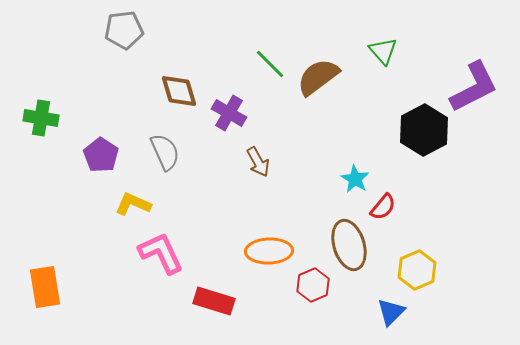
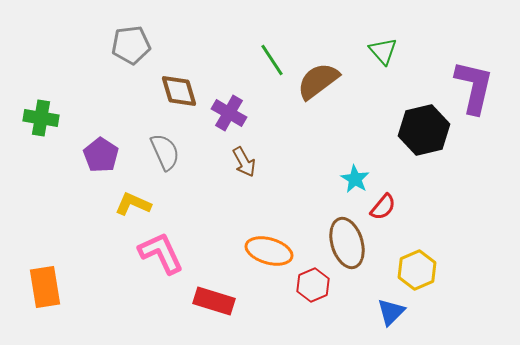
gray pentagon: moved 7 px right, 15 px down
green line: moved 2 px right, 4 px up; rotated 12 degrees clockwise
brown semicircle: moved 4 px down
purple L-shape: rotated 50 degrees counterclockwise
black hexagon: rotated 15 degrees clockwise
brown arrow: moved 14 px left
brown ellipse: moved 2 px left, 2 px up
orange ellipse: rotated 18 degrees clockwise
